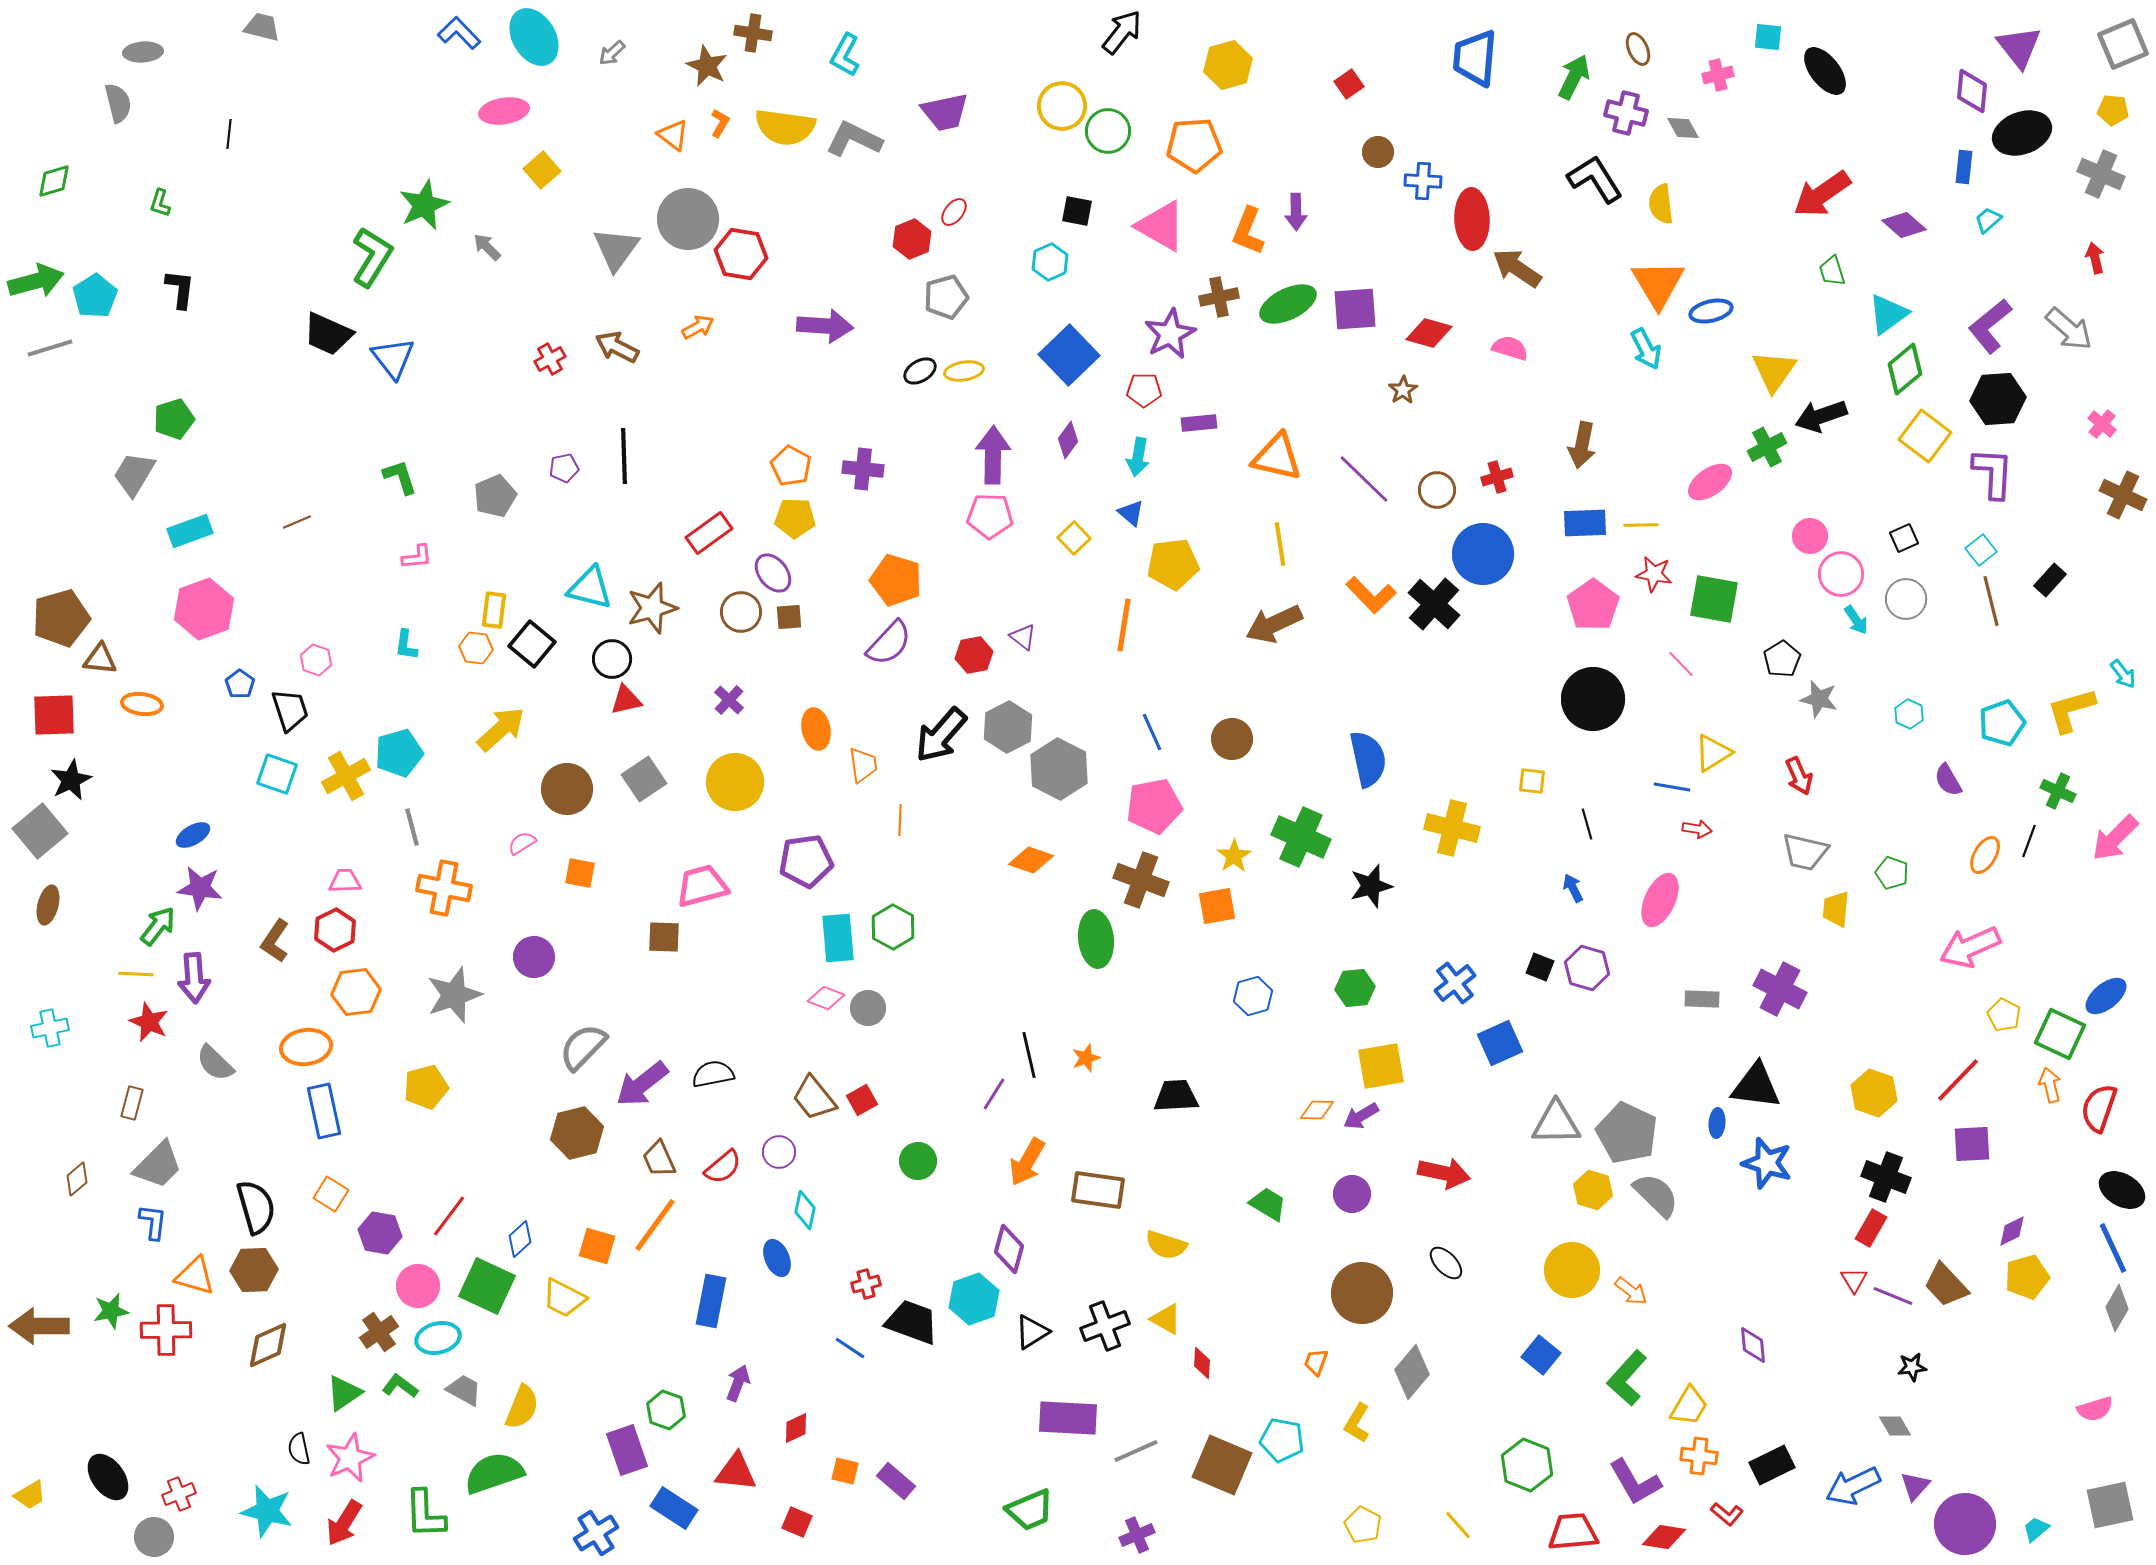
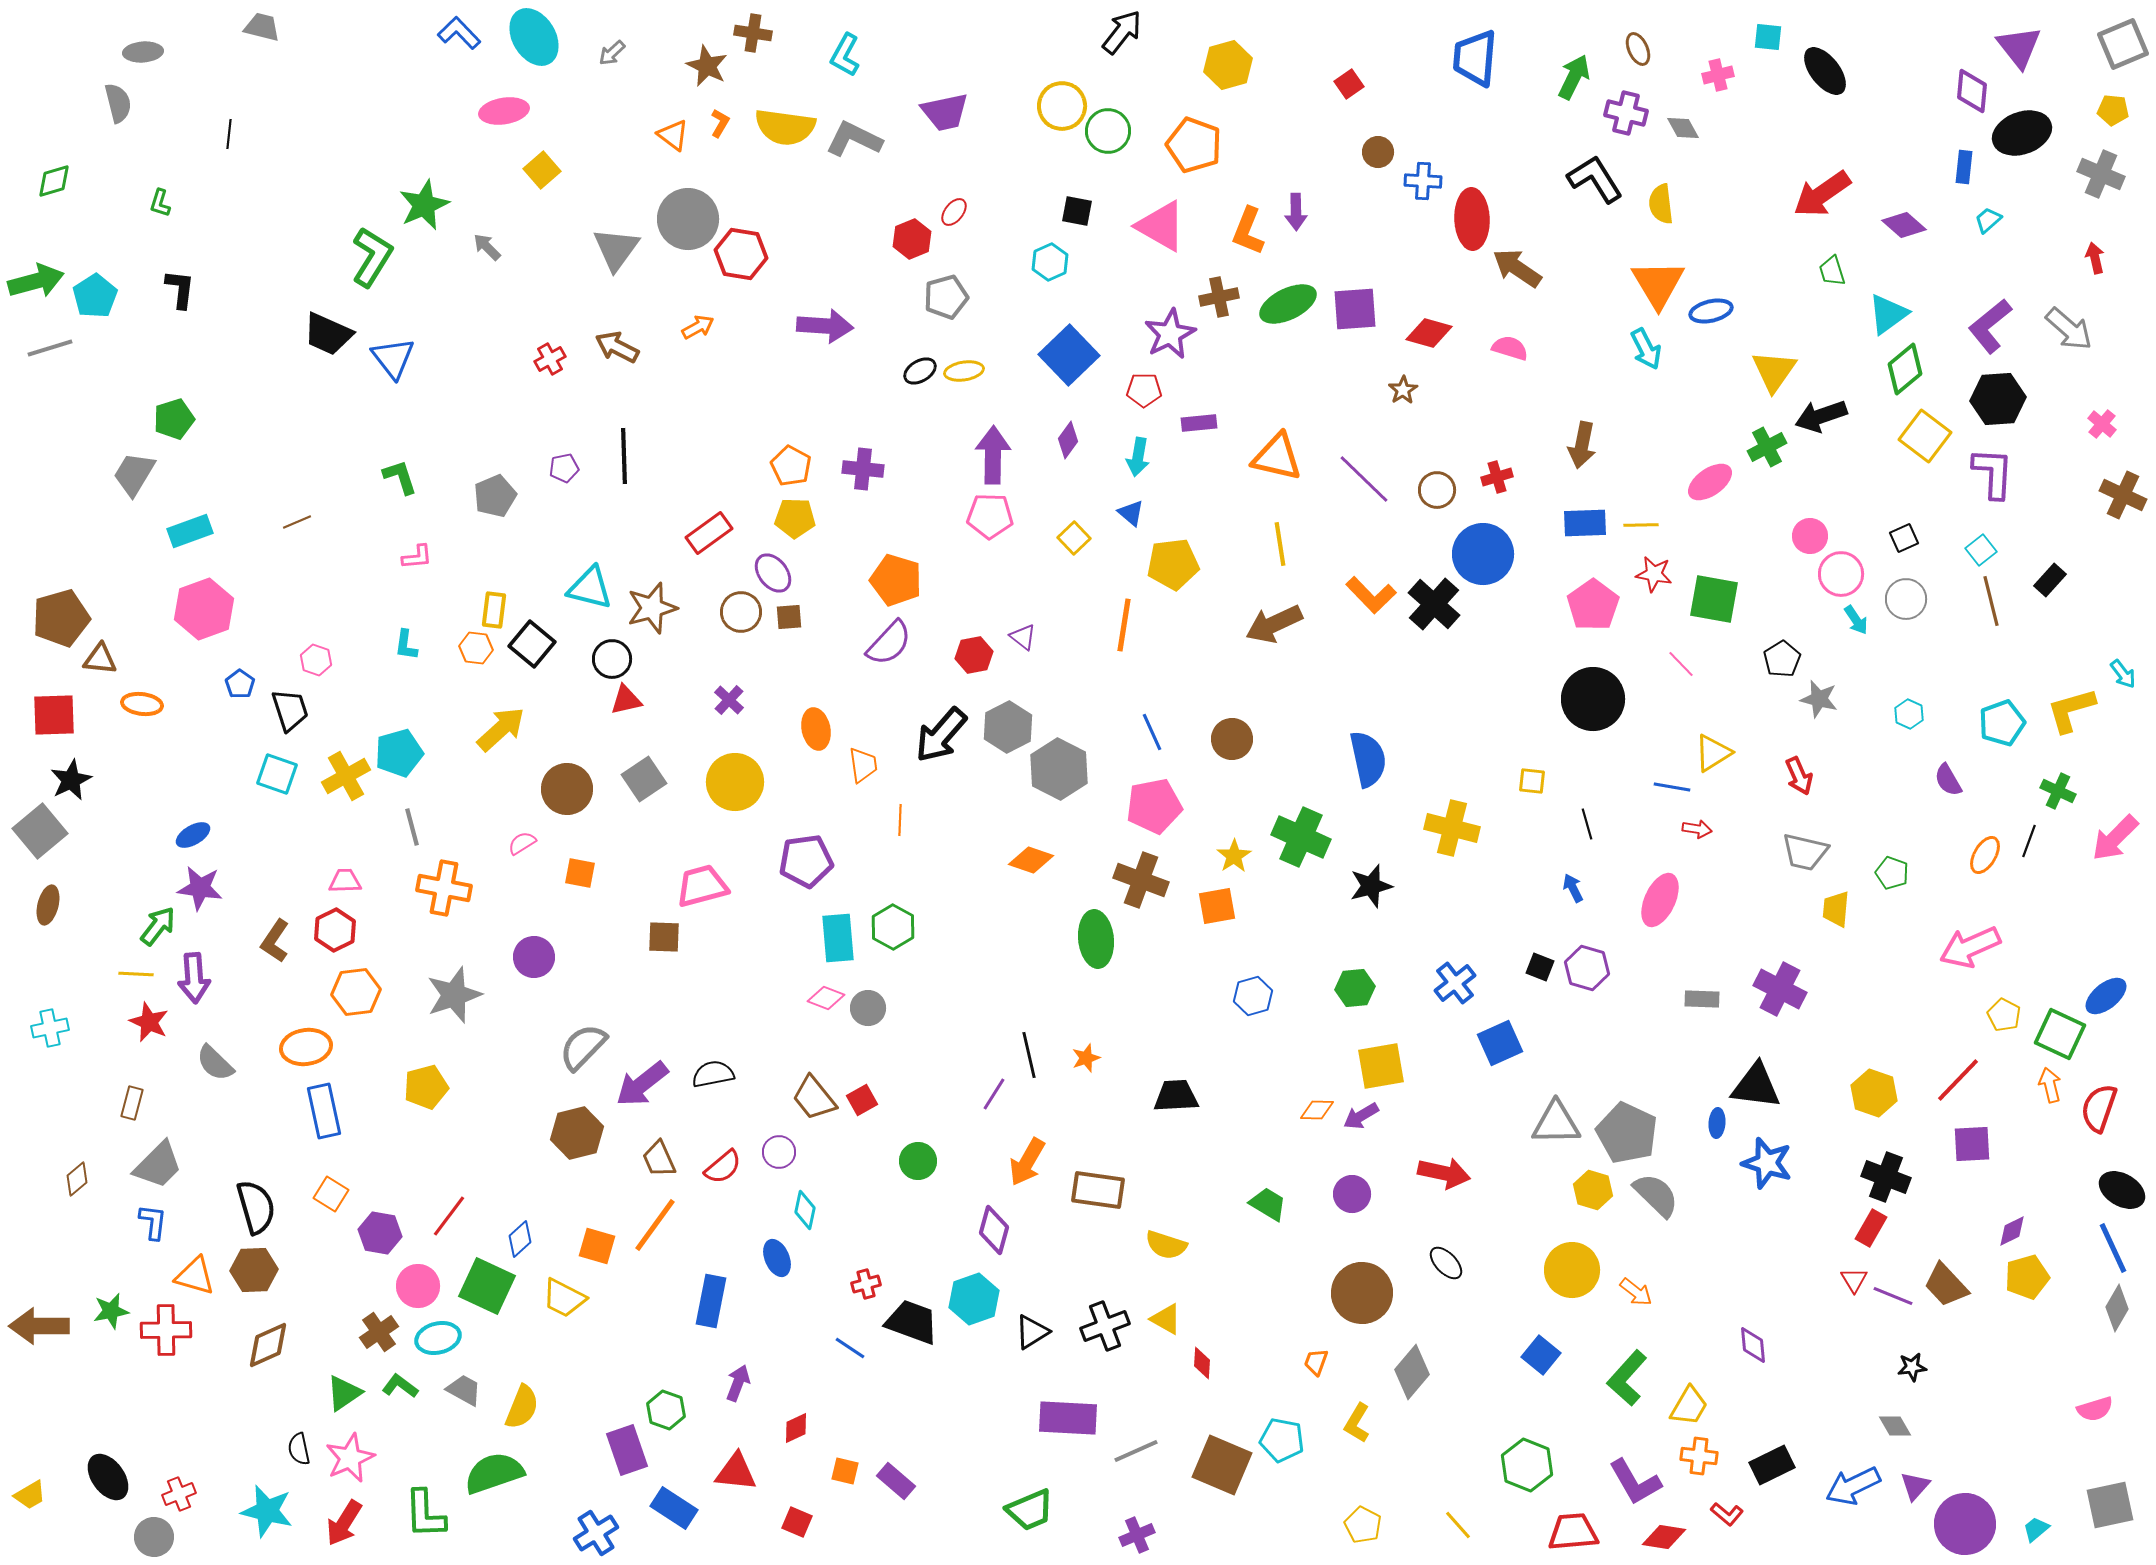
orange pentagon at (1194, 145): rotated 24 degrees clockwise
purple diamond at (1009, 1249): moved 15 px left, 19 px up
orange arrow at (1631, 1291): moved 5 px right, 1 px down
